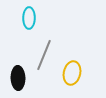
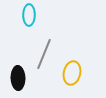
cyan ellipse: moved 3 px up
gray line: moved 1 px up
